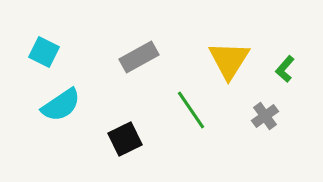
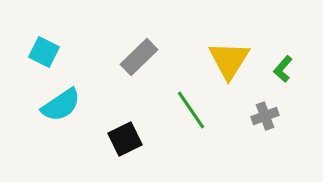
gray rectangle: rotated 15 degrees counterclockwise
green L-shape: moved 2 px left
gray cross: rotated 16 degrees clockwise
